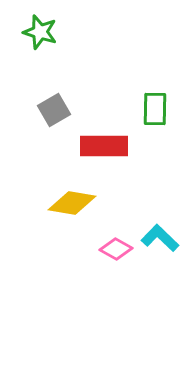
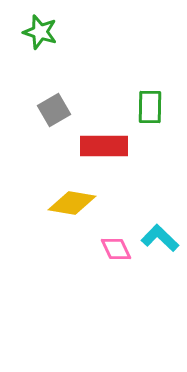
green rectangle: moved 5 px left, 2 px up
pink diamond: rotated 36 degrees clockwise
